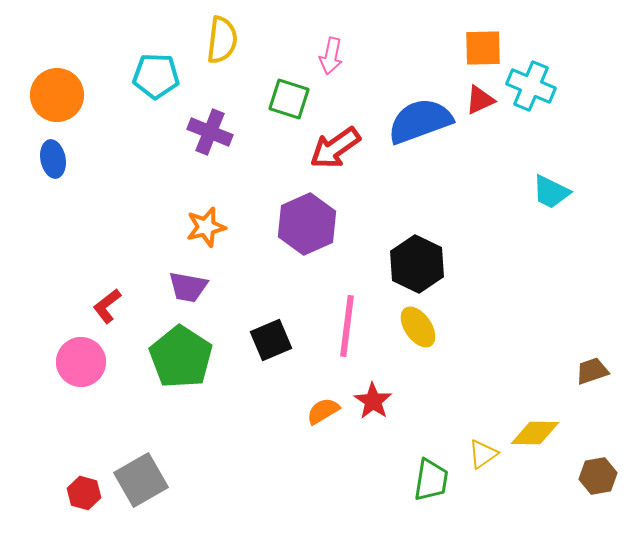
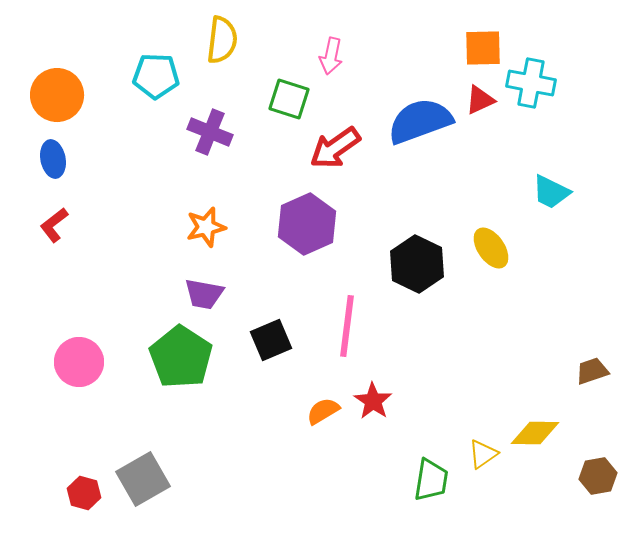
cyan cross: moved 3 px up; rotated 12 degrees counterclockwise
purple trapezoid: moved 16 px right, 7 px down
red L-shape: moved 53 px left, 81 px up
yellow ellipse: moved 73 px right, 79 px up
pink circle: moved 2 px left
gray square: moved 2 px right, 1 px up
